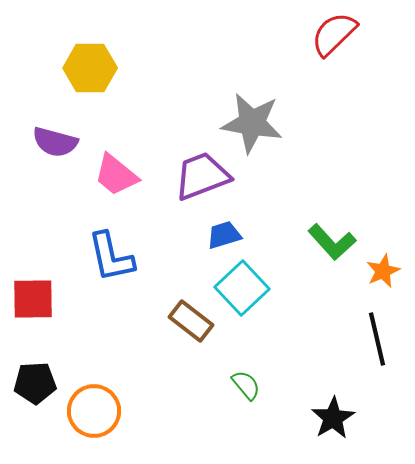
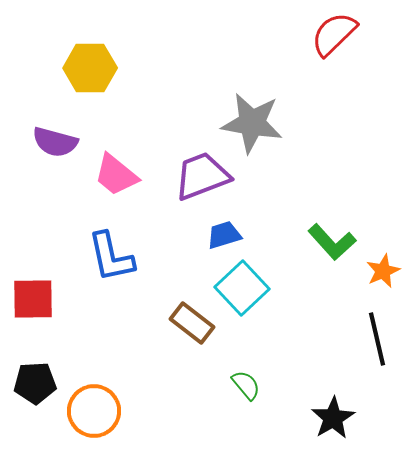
brown rectangle: moved 1 px right, 2 px down
